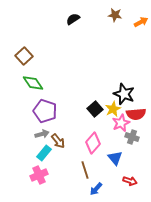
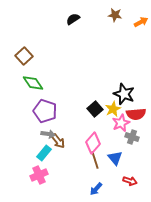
gray arrow: moved 6 px right; rotated 24 degrees clockwise
brown line: moved 10 px right, 10 px up
